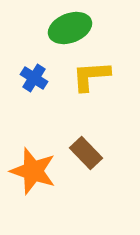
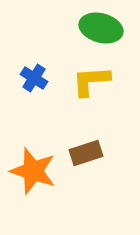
green ellipse: moved 31 px right; rotated 36 degrees clockwise
yellow L-shape: moved 5 px down
brown rectangle: rotated 64 degrees counterclockwise
